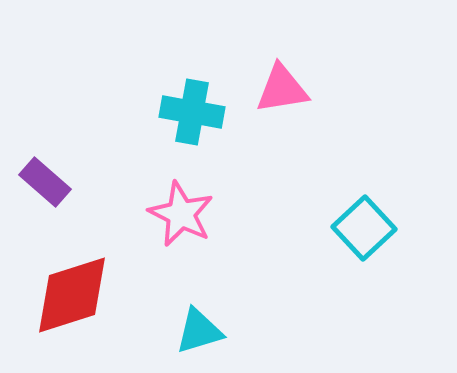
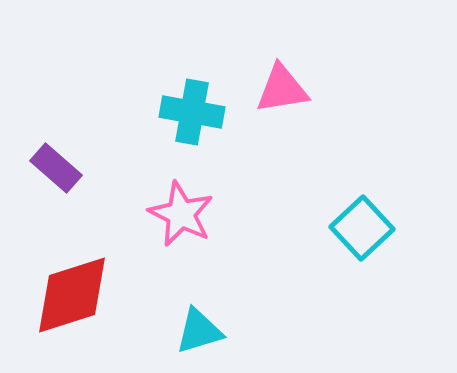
purple rectangle: moved 11 px right, 14 px up
cyan square: moved 2 px left
